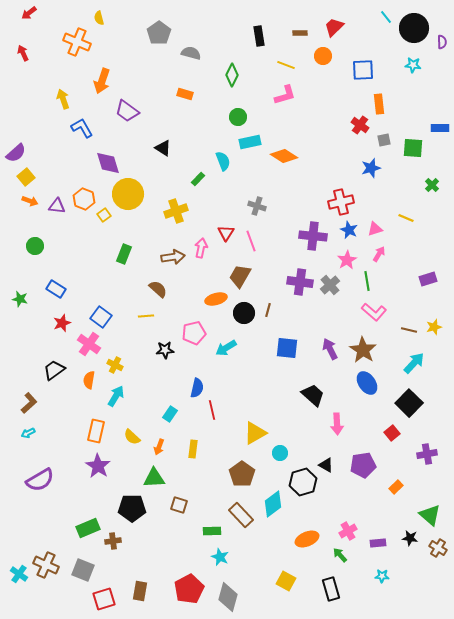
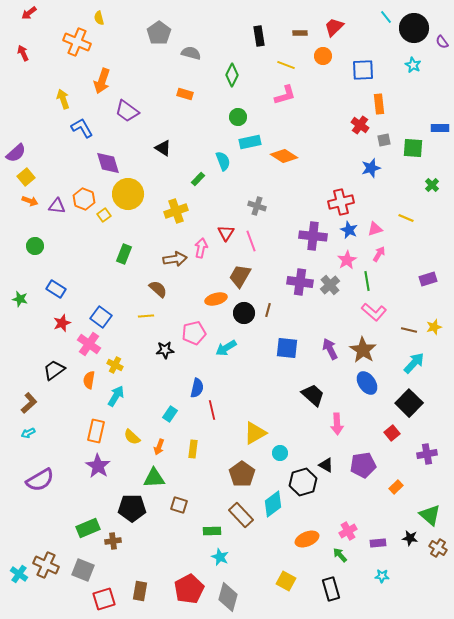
purple semicircle at (442, 42): rotated 144 degrees clockwise
cyan star at (413, 65): rotated 21 degrees clockwise
brown arrow at (173, 257): moved 2 px right, 2 px down
